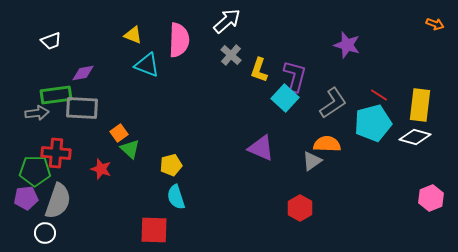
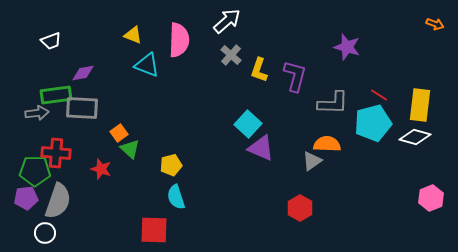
purple star: moved 2 px down
cyan square: moved 37 px left, 26 px down
gray L-shape: rotated 36 degrees clockwise
